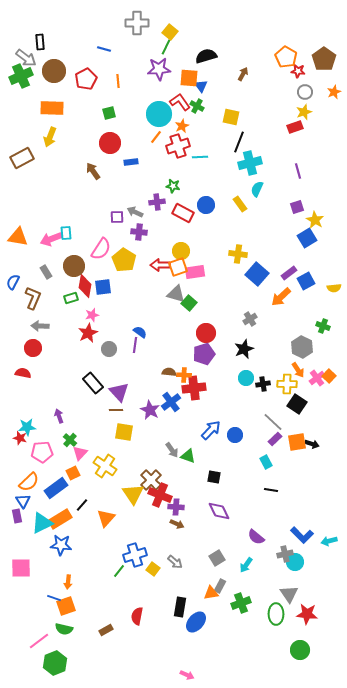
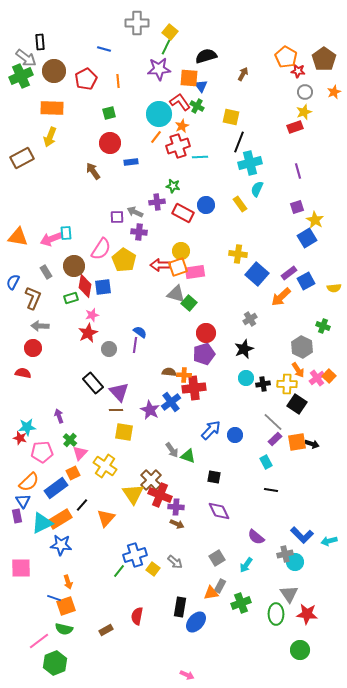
orange arrow at (68, 582): rotated 24 degrees counterclockwise
